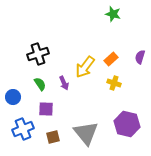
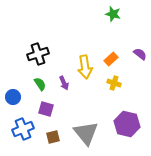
purple semicircle: moved 3 px up; rotated 112 degrees clockwise
yellow arrow: rotated 45 degrees counterclockwise
purple square: rotated 14 degrees clockwise
